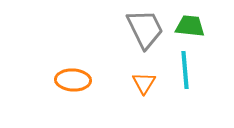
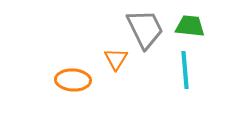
orange triangle: moved 28 px left, 24 px up
